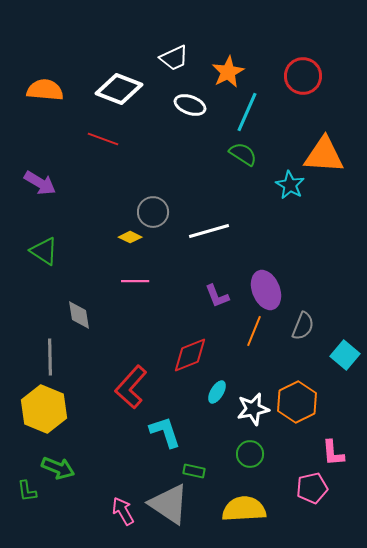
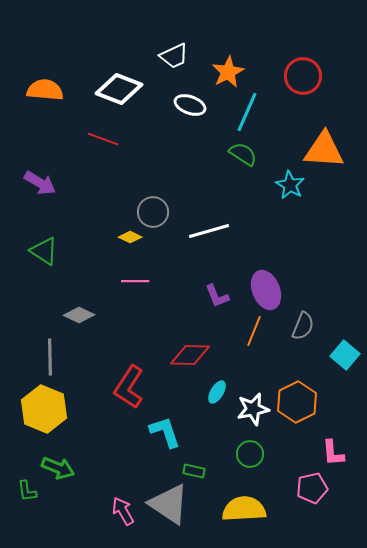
white trapezoid: moved 2 px up
orange triangle: moved 5 px up
gray diamond: rotated 56 degrees counterclockwise
red diamond: rotated 24 degrees clockwise
red L-shape: moved 2 px left; rotated 9 degrees counterclockwise
